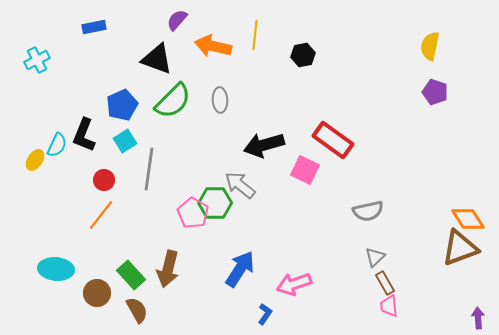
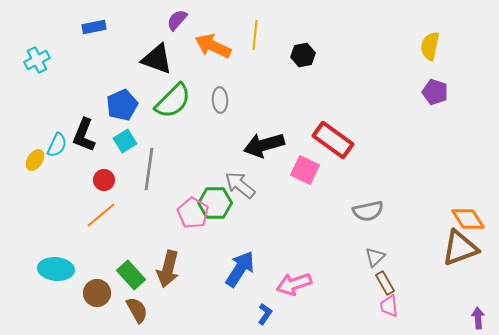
orange arrow: rotated 12 degrees clockwise
orange line: rotated 12 degrees clockwise
